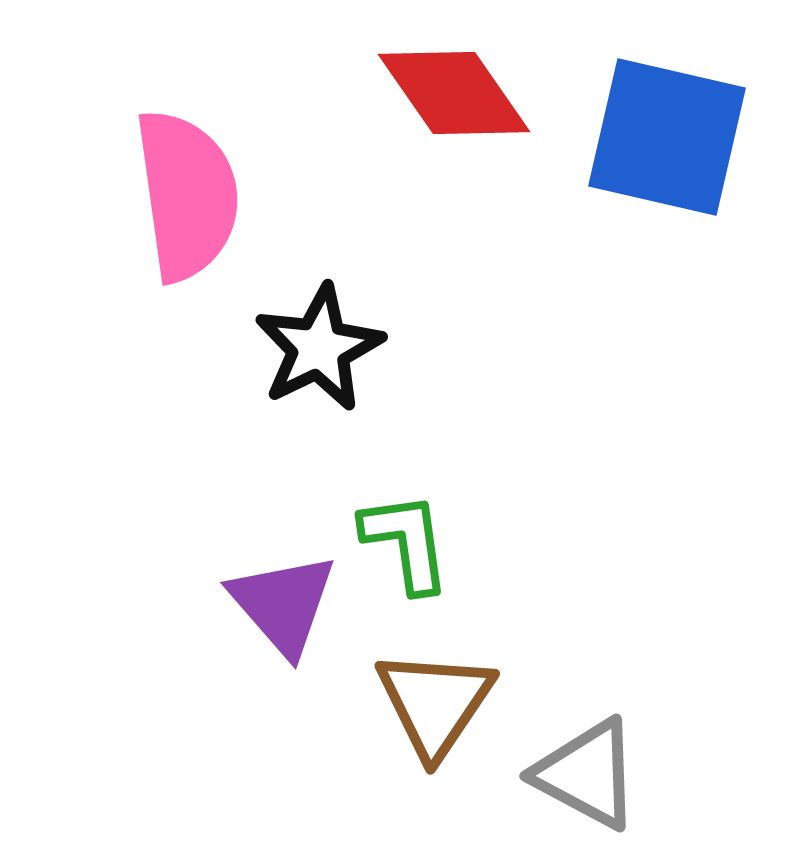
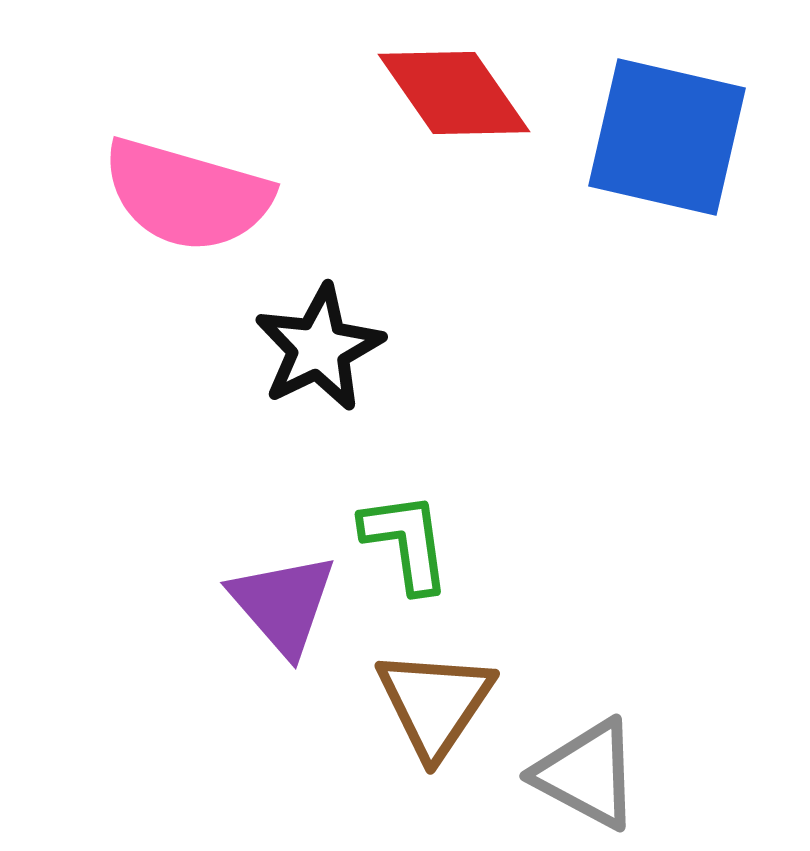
pink semicircle: rotated 114 degrees clockwise
